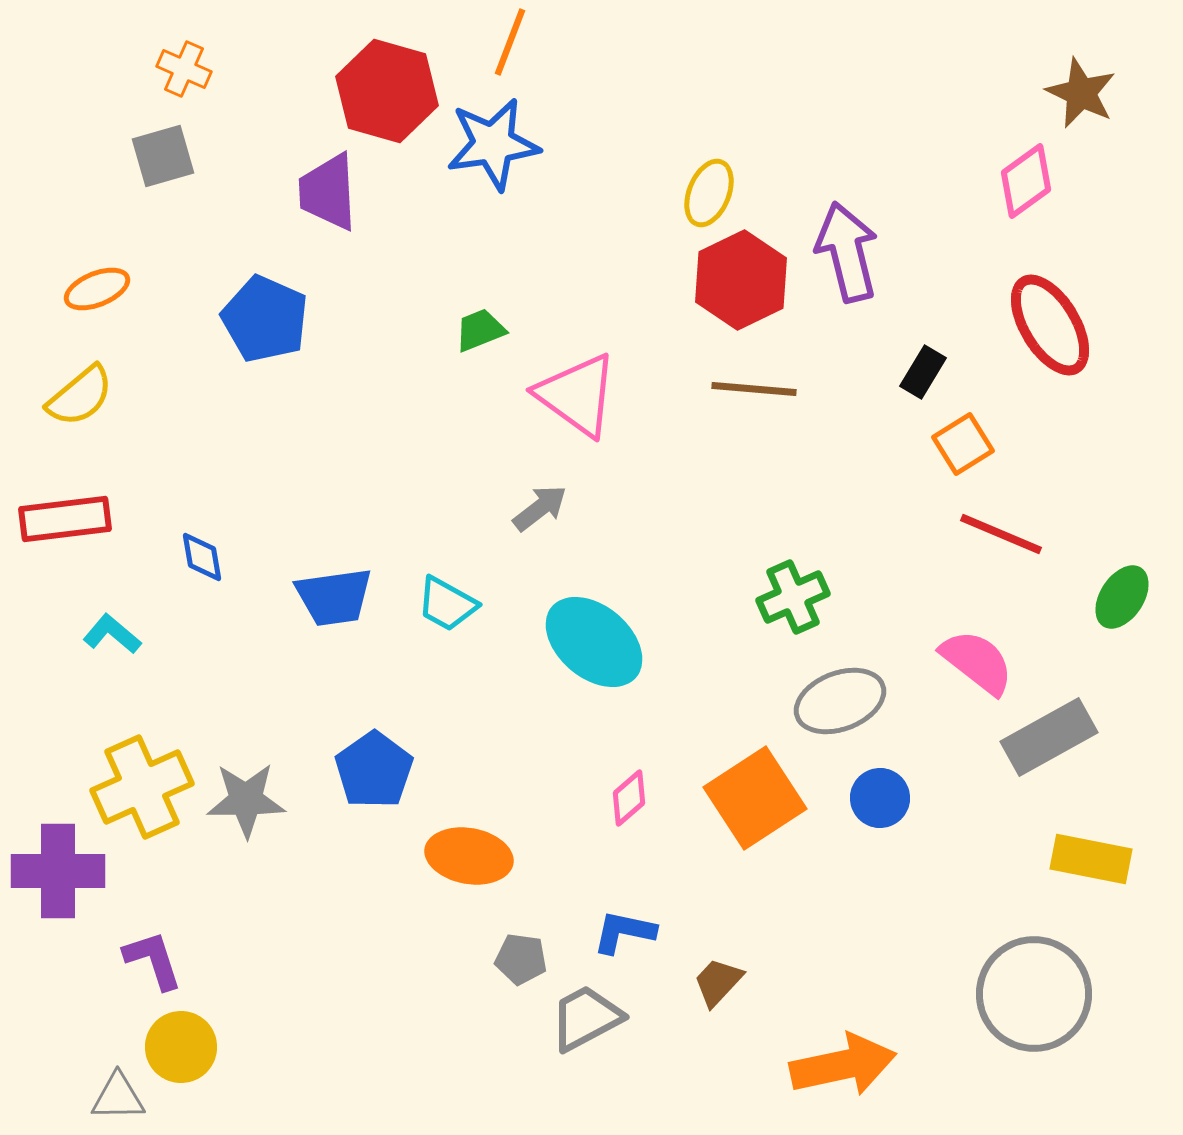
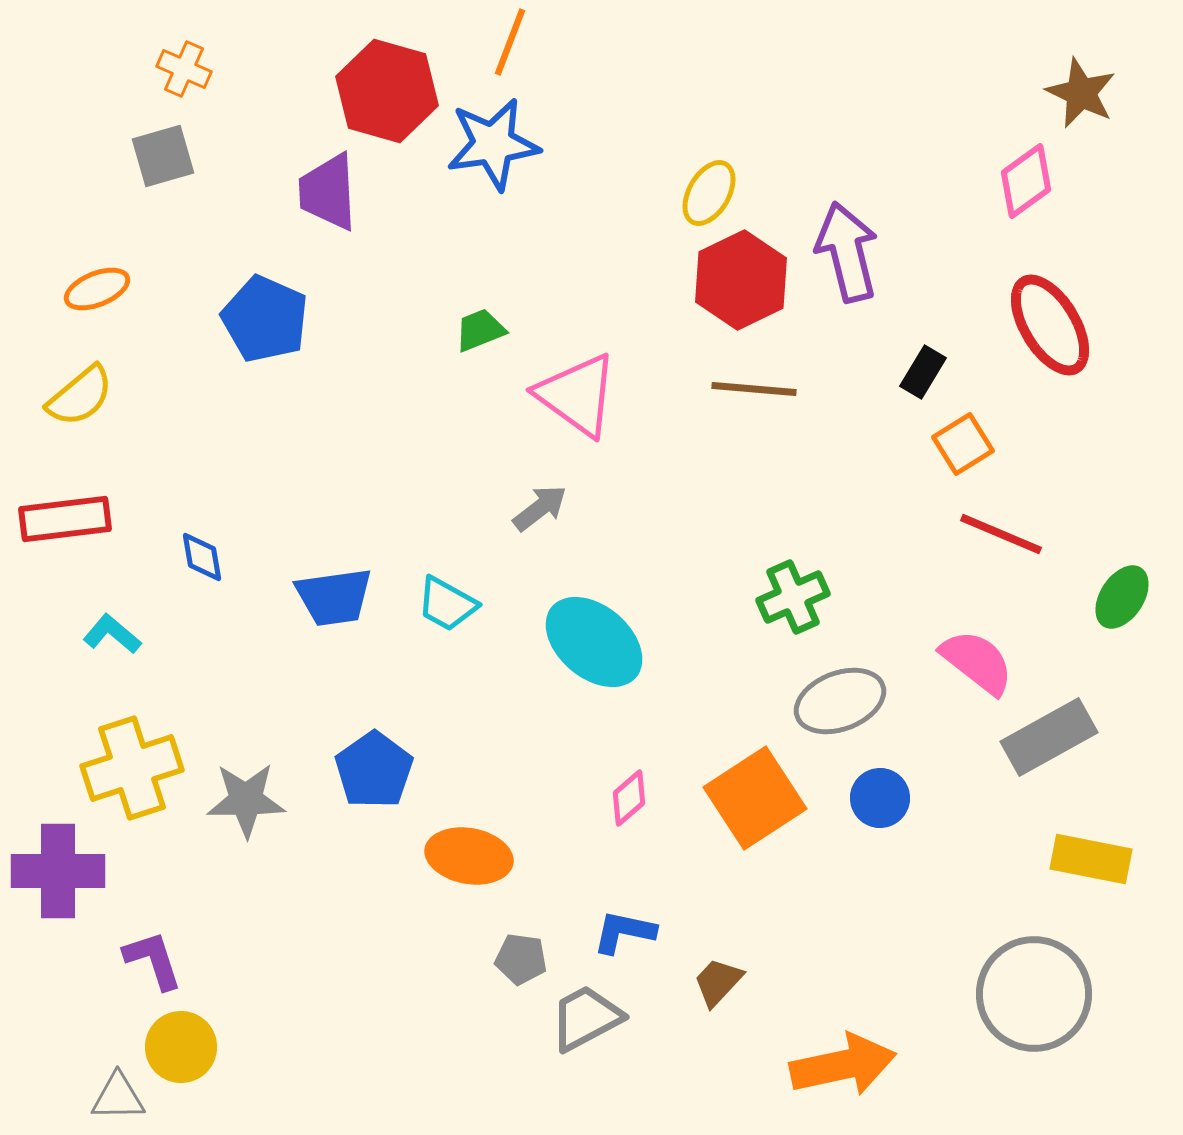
yellow ellipse at (709, 193): rotated 8 degrees clockwise
yellow cross at (142, 787): moved 10 px left, 19 px up; rotated 6 degrees clockwise
